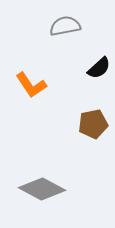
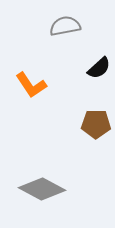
brown pentagon: moved 3 px right; rotated 12 degrees clockwise
